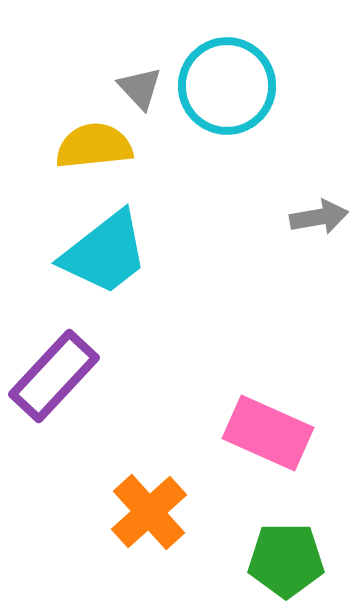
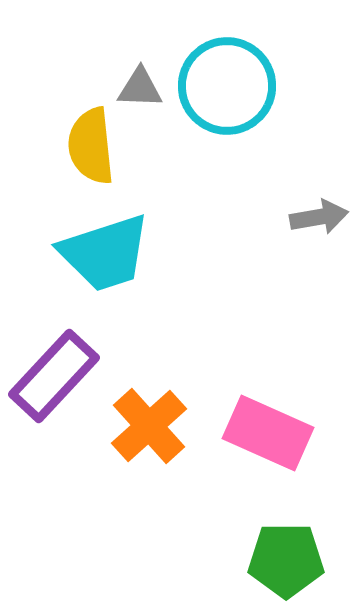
gray triangle: rotated 45 degrees counterclockwise
yellow semicircle: moved 3 px left; rotated 90 degrees counterclockwise
cyan trapezoid: rotated 20 degrees clockwise
orange cross: moved 86 px up
